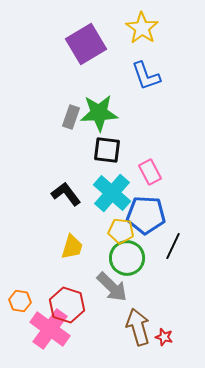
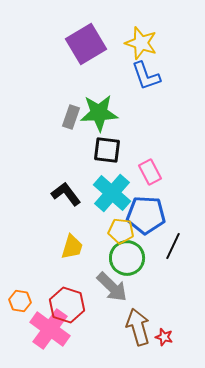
yellow star: moved 1 px left, 15 px down; rotated 16 degrees counterclockwise
